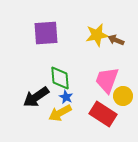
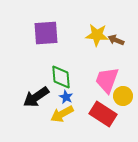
yellow star: rotated 15 degrees clockwise
green diamond: moved 1 px right, 1 px up
yellow arrow: moved 2 px right, 1 px down
